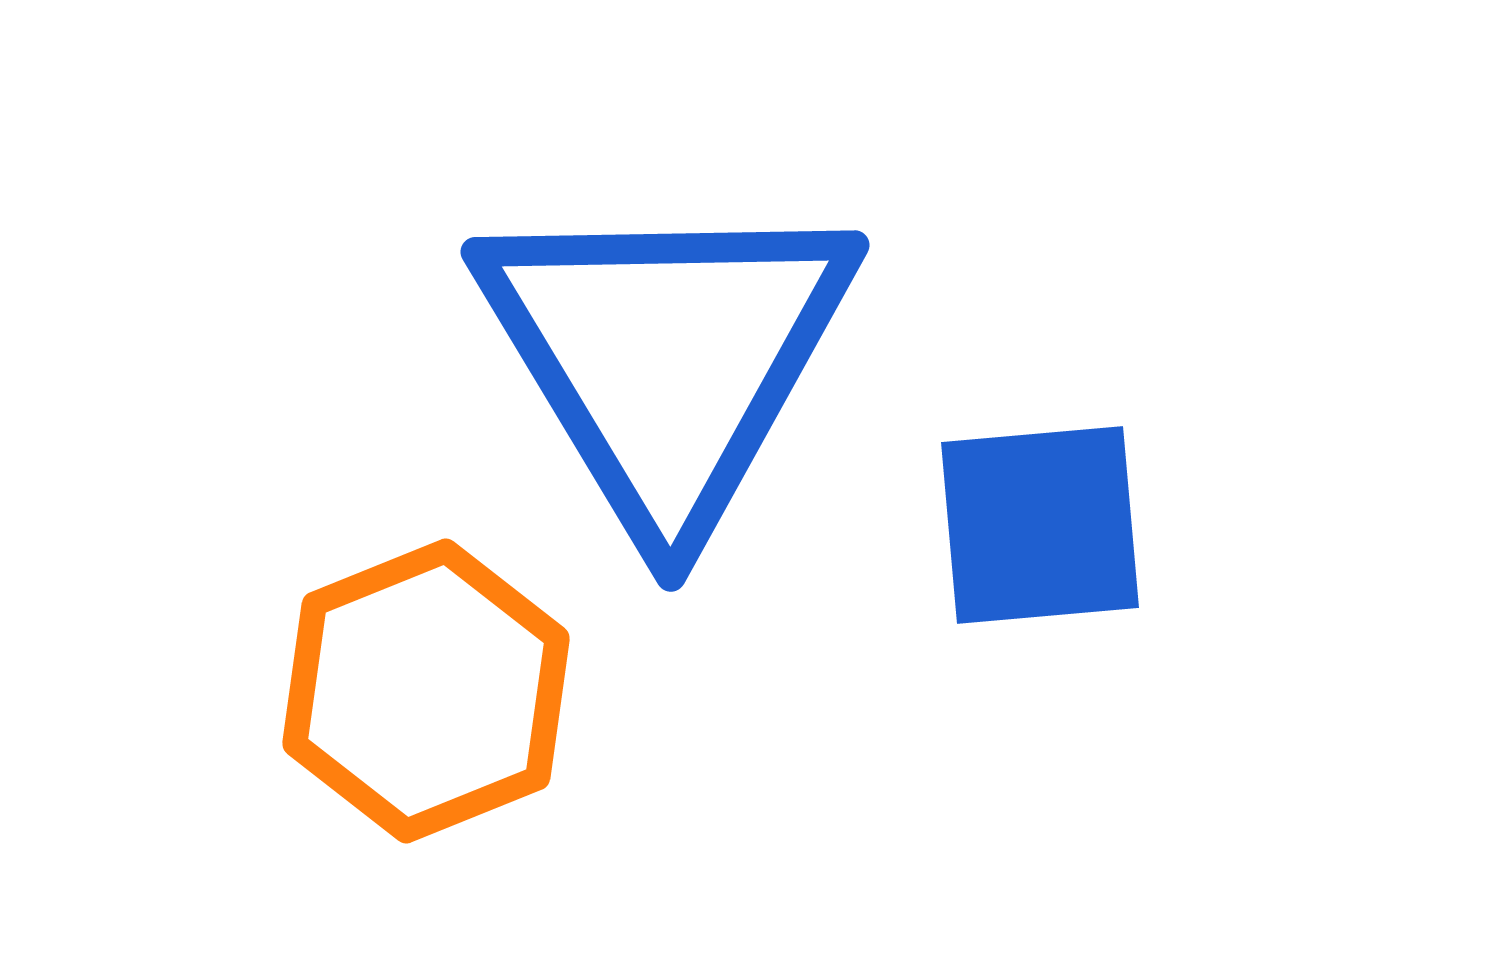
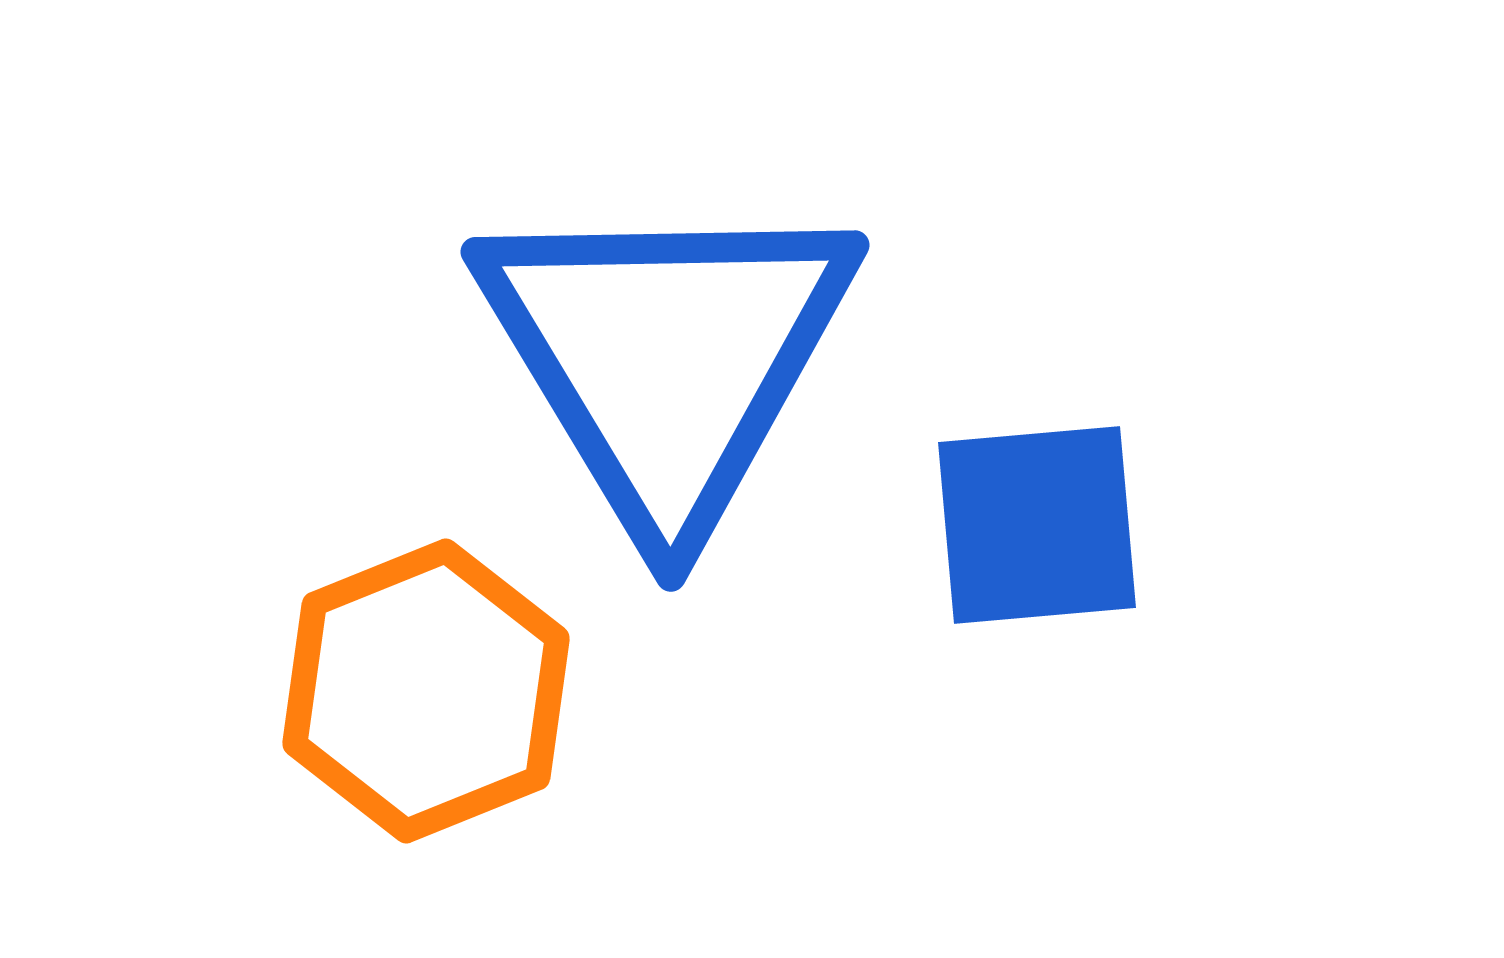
blue square: moved 3 px left
